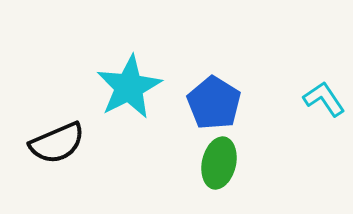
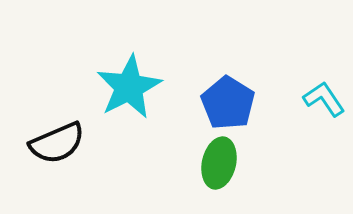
blue pentagon: moved 14 px right
